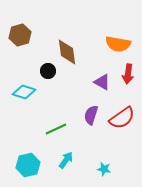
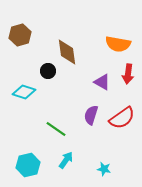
green line: rotated 60 degrees clockwise
